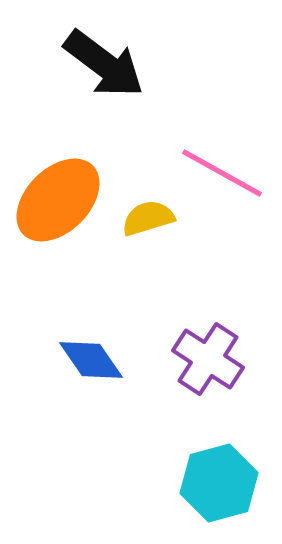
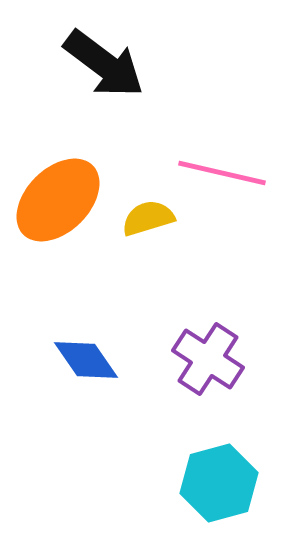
pink line: rotated 16 degrees counterclockwise
blue diamond: moved 5 px left
